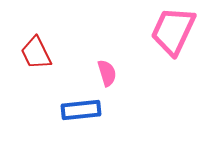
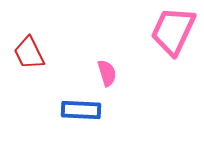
red trapezoid: moved 7 px left
blue rectangle: rotated 9 degrees clockwise
